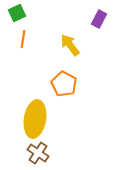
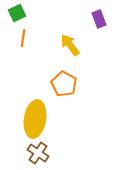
purple rectangle: rotated 48 degrees counterclockwise
orange line: moved 1 px up
